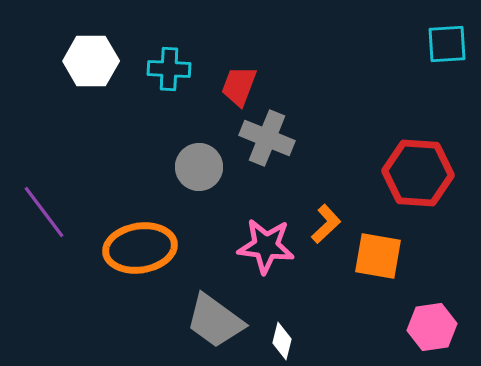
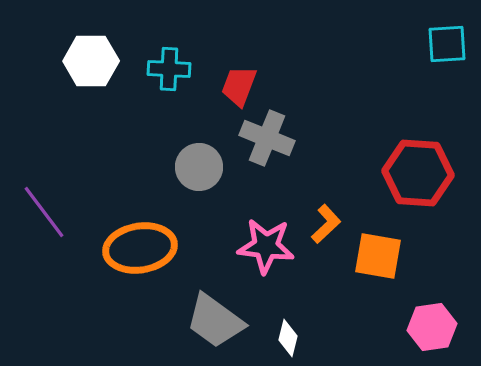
white diamond: moved 6 px right, 3 px up
